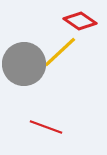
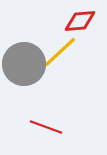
red diamond: rotated 40 degrees counterclockwise
